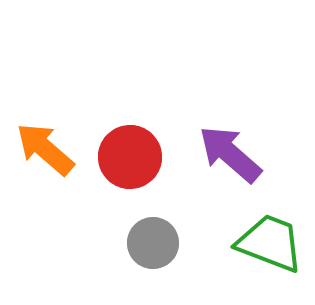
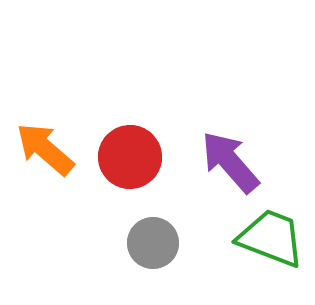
purple arrow: moved 8 px down; rotated 8 degrees clockwise
green trapezoid: moved 1 px right, 5 px up
